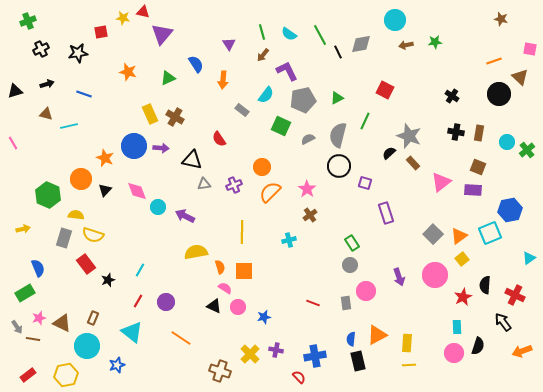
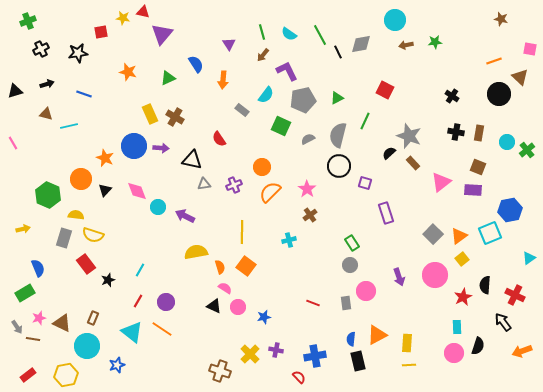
orange square at (244, 271): moved 2 px right, 5 px up; rotated 36 degrees clockwise
orange line at (181, 338): moved 19 px left, 9 px up
